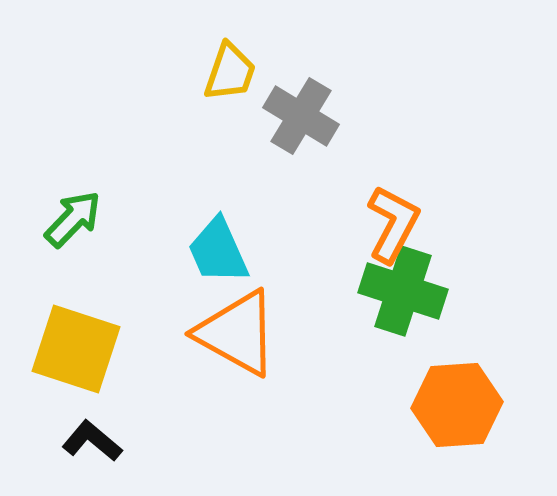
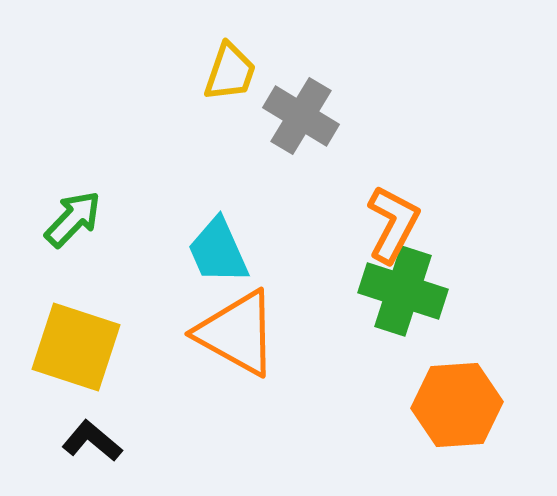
yellow square: moved 2 px up
